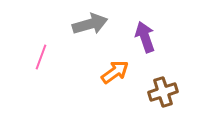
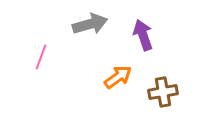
purple arrow: moved 2 px left, 2 px up
orange arrow: moved 3 px right, 5 px down
brown cross: rotated 8 degrees clockwise
